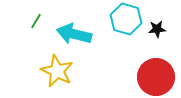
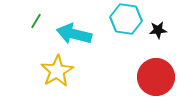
cyan hexagon: rotated 8 degrees counterclockwise
black star: moved 1 px right, 1 px down
yellow star: rotated 16 degrees clockwise
